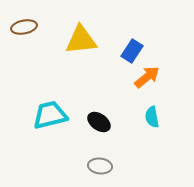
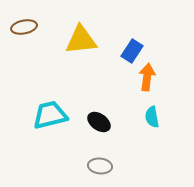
orange arrow: rotated 44 degrees counterclockwise
